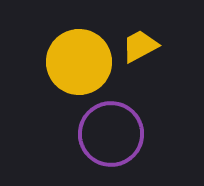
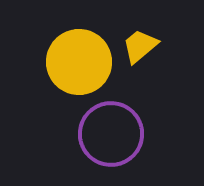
yellow trapezoid: rotated 12 degrees counterclockwise
